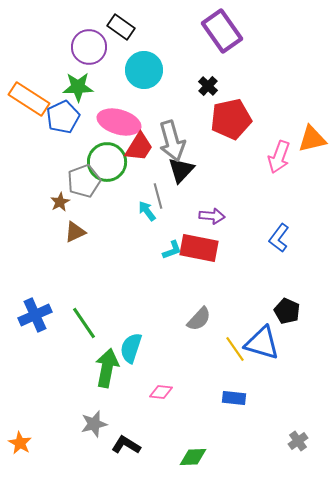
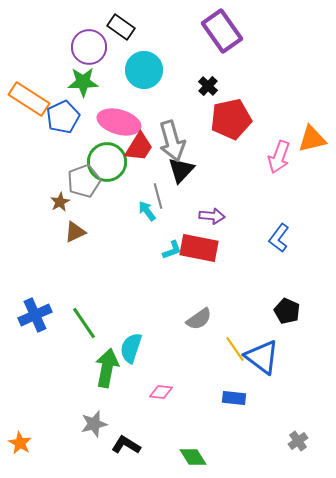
green star: moved 5 px right, 5 px up
gray semicircle: rotated 12 degrees clockwise
blue triangle: moved 14 px down; rotated 21 degrees clockwise
green diamond: rotated 60 degrees clockwise
